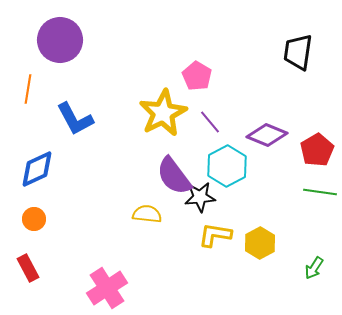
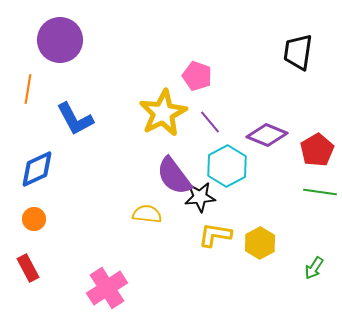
pink pentagon: rotated 12 degrees counterclockwise
